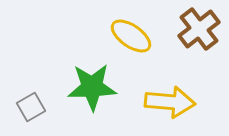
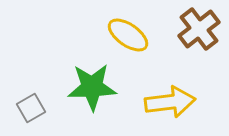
yellow ellipse: moved 3 px left, 1 px up
yellow arrow: rotated 12 degrees counterclockwise
gray square: moved 1 px down
